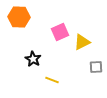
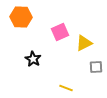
orange hexagon: moved 2 px right
yellow triangle: moved 2 px right, 1 px down
yellow line: moved 14 px right, 8 px down
